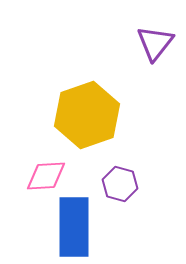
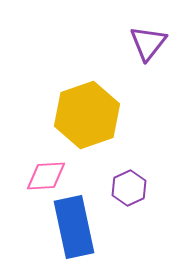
purple triangle: moved 7 px left
purple hexagon: moved 9 px right, 4 px down; rotated 20 degrees clockwise
blue rectangle: rotated 12 degrees counterclockwise
